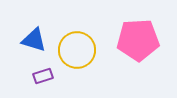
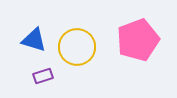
pink pentagon: rotated 18 degrees counterclockwise
yellow circle: moved 3 px up
